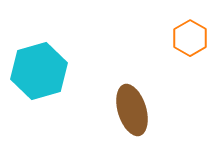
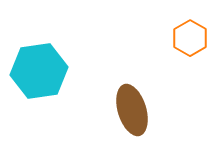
cyan hexagon: rotated 8 degrees clockwise
